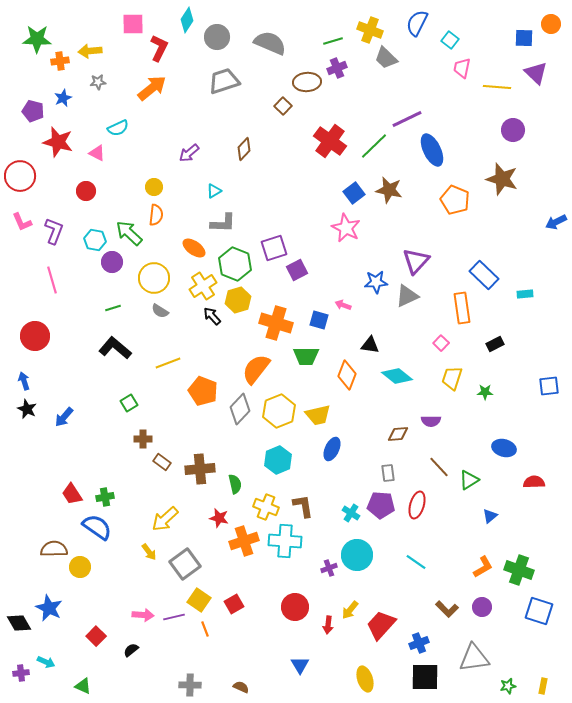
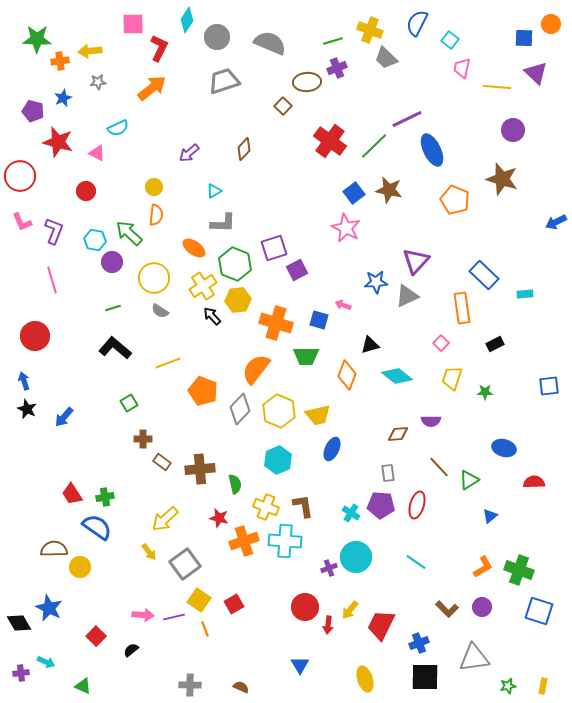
yellow hexagon at (238, 300): rotated 10 degrees clockwise
black triangle at (370, 345): rotated 24 degrees counterclockwise
yellow hexagon at (279, 411): rotated 16 degrees counterclockwise
cyan circle at (357, 555): moved 1 px left, 2 px down
red circle at (295, 607): moved 10 px right
red trapezoid at (381, 625): rotated 16 degrees counterclockwise
